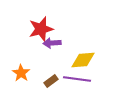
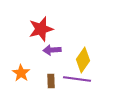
purple arrow: moved 7 px down
yellow diamond: rotated 50 degrees counterclockwise
brown rectangle: rotated 56 degrees counterclockwise
